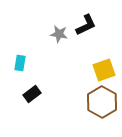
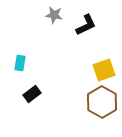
gray star: moved 5 px left, 19 px up
